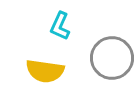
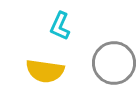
gray circle: moved 2 px right, 5 px down
